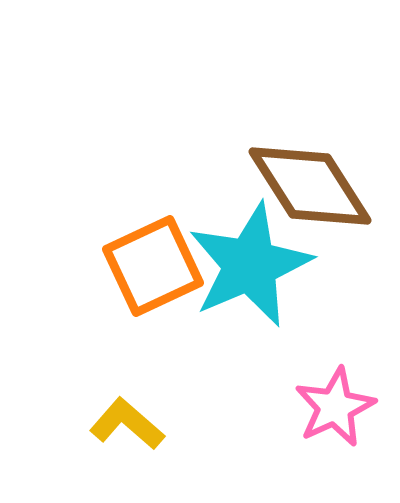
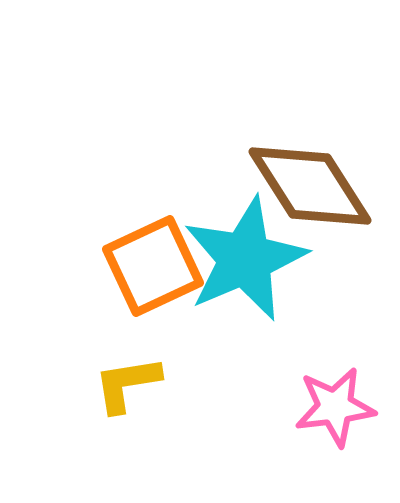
cyan star: moved 5 px left, 6 px up
pink star: rotated 18 degrees clockwise
yellow L-shape: moved 40 px up; rotated 50 degrees counterclockwise
